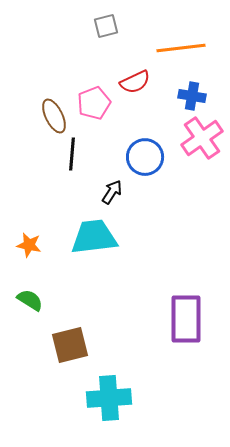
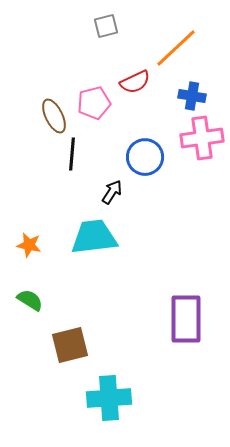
orange line: moved 5 px left; rotated 36 degrees counterclockwise
pink pentagon: rotated 8 degrees clockwise
pink cross: rotated 27 degrees clockwise
